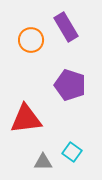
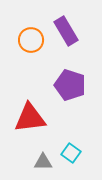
purple rectangle: moved 4 px down
red triangle: moved 4 px right, 1 px up
cyan square: moved 1 px left, 1 px down
